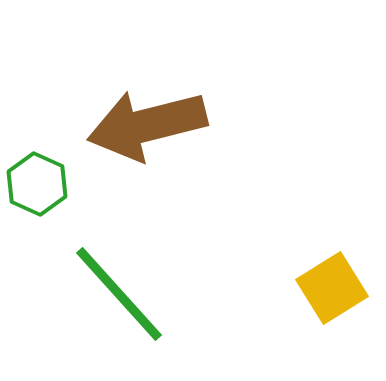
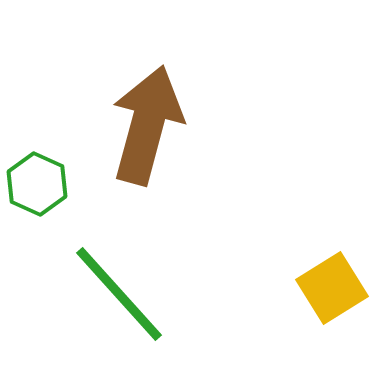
brown arrow: rotated 119 degrees clockwise
